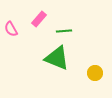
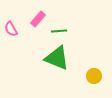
pink rectangle: moved 1 px left
green line: moved 5 px left
yellow circle: moved 1 px left, 3 px down
